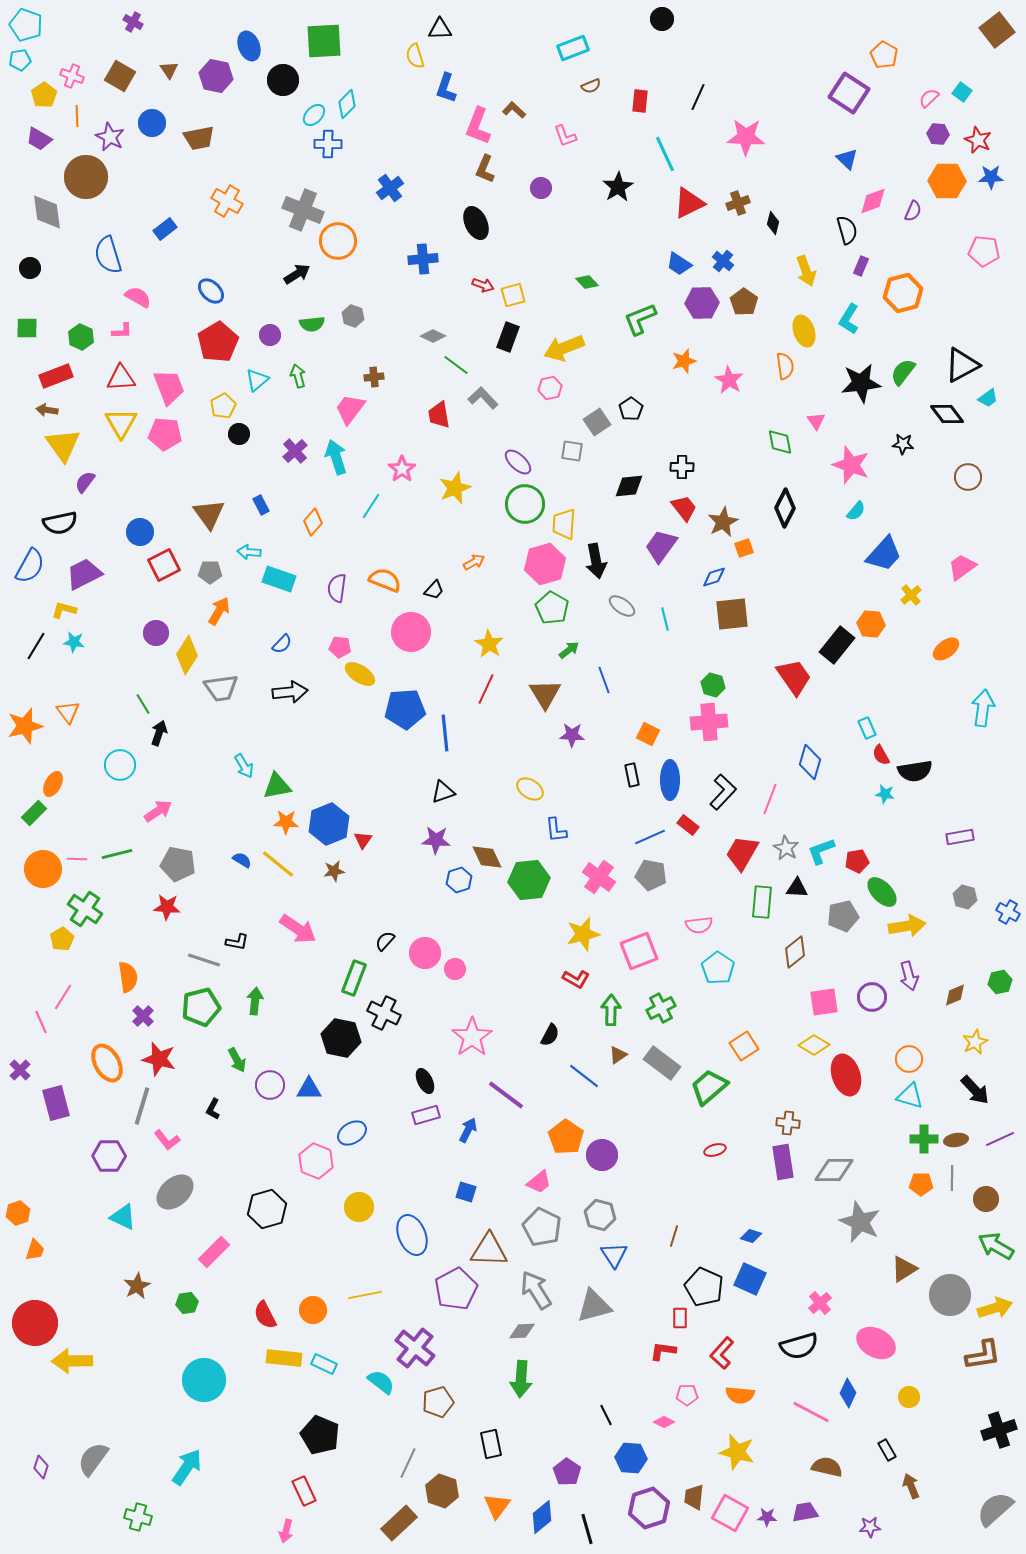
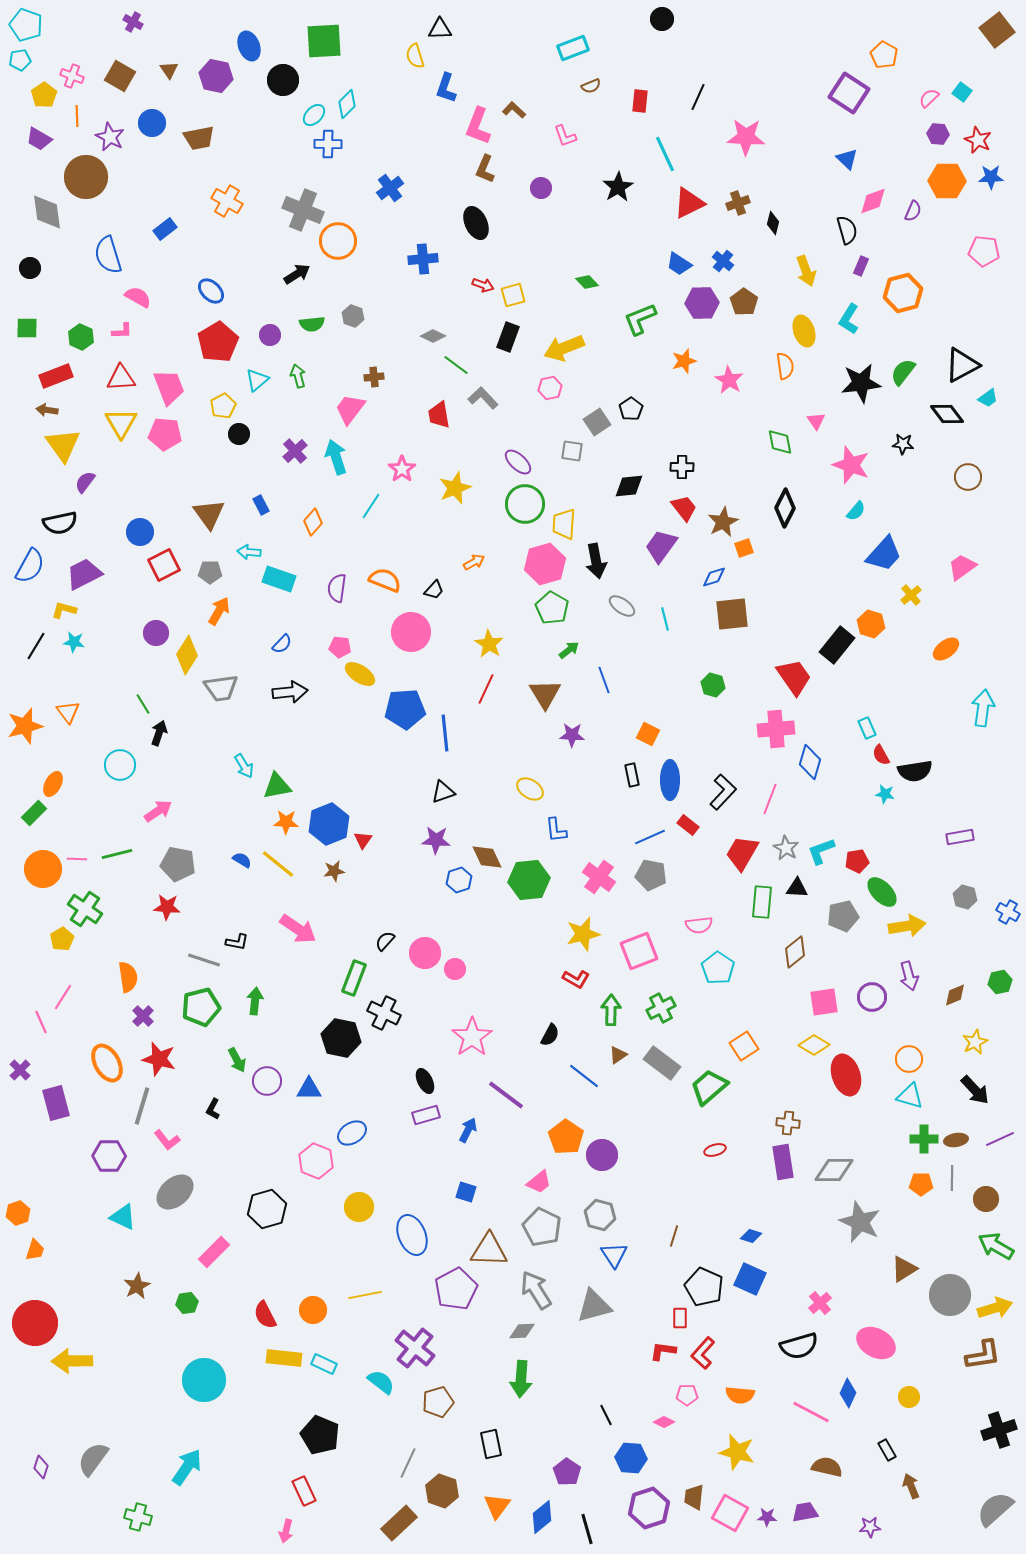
orange hexagon at (871, 624): rotated 12 degrees clockwise
pink cross at (709, 722): moved 67 px right, 7 px down
purple circle at (270, 1085): moved 3 px left, 4 px up
red L-shape at (722, 1353): moved 19 px left
